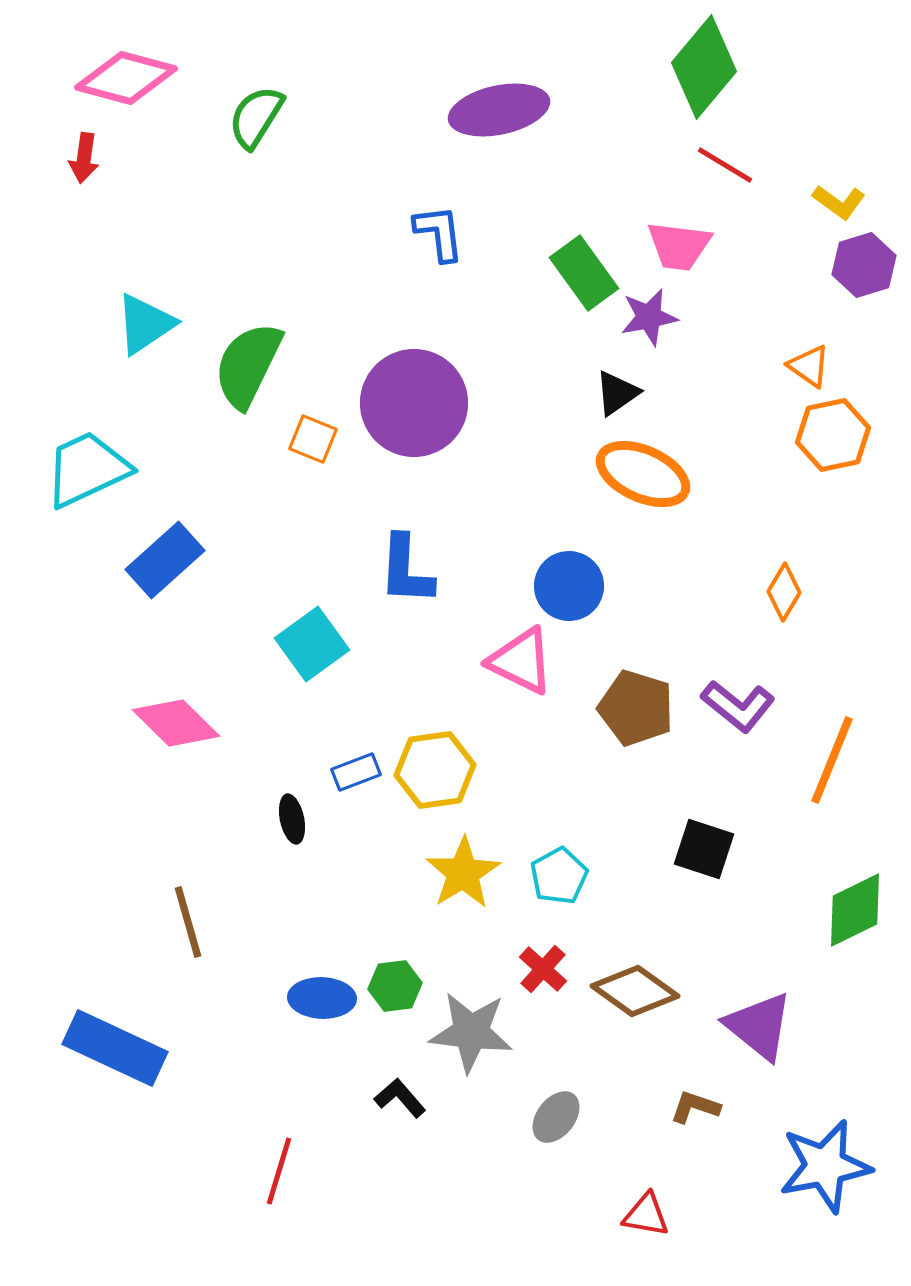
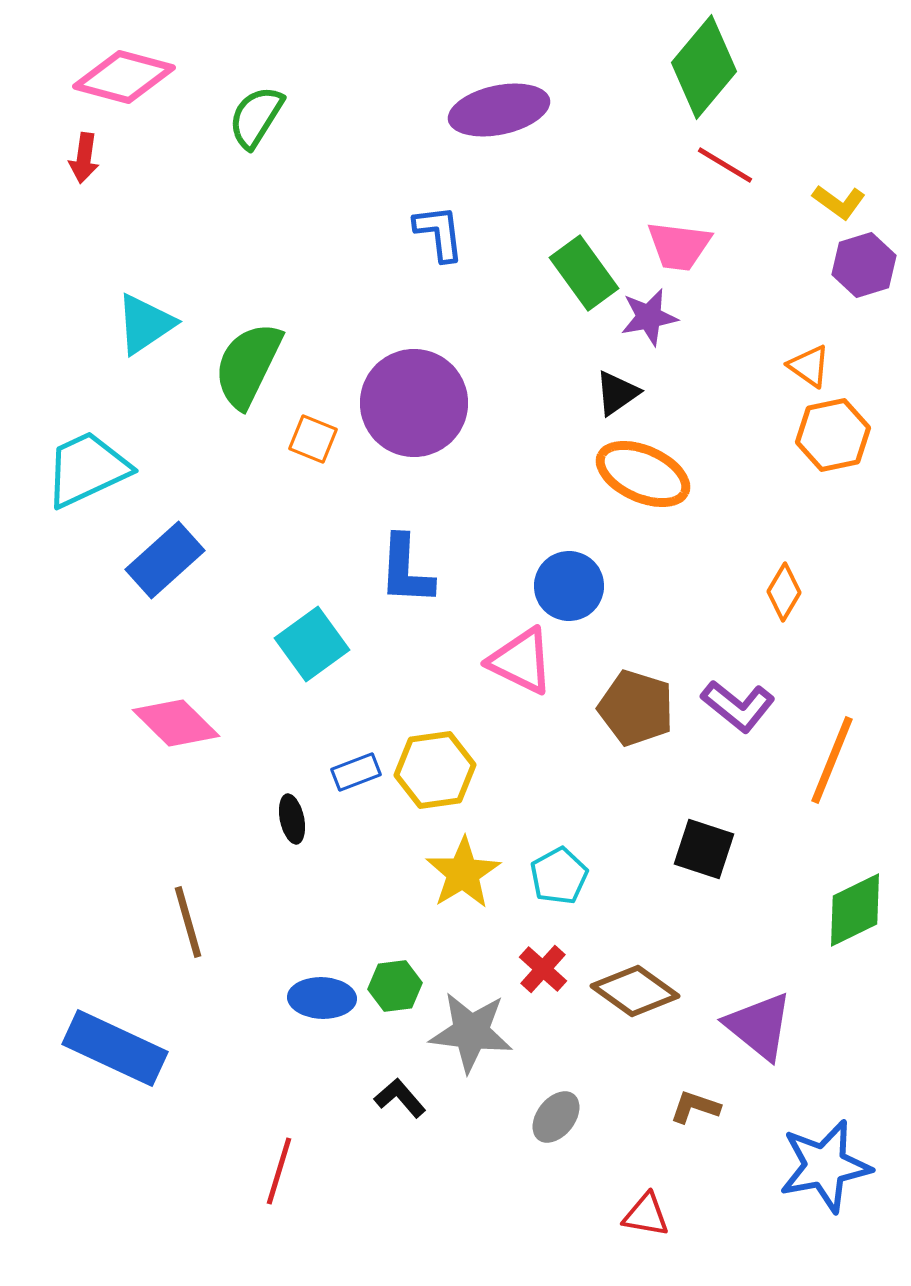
pink diamond at (126, 78): moved 2 px left, 1 px up
